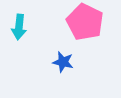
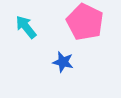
cyan arrow: moved 7 px right; rotated 135 degrees clockwise
